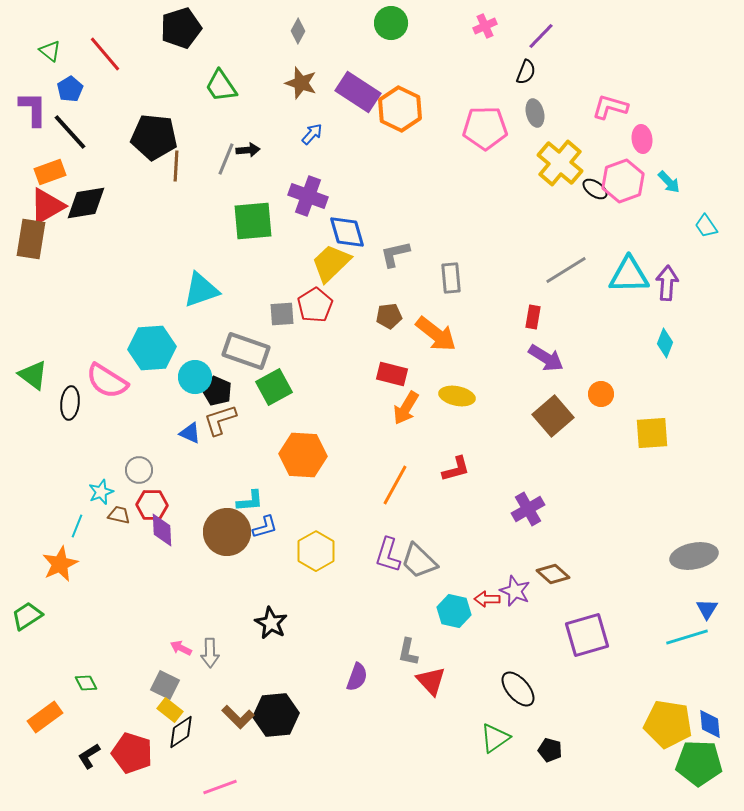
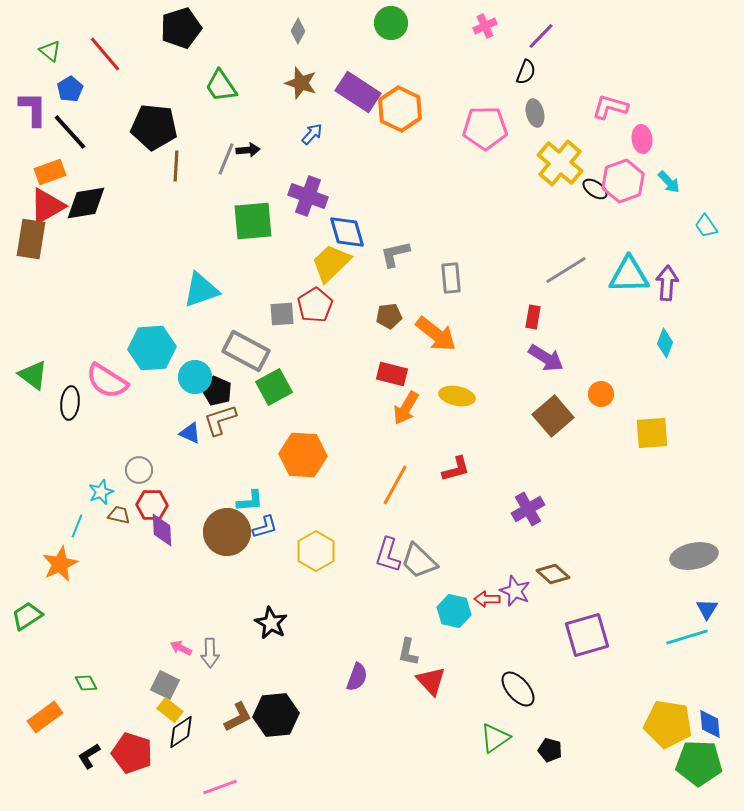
black pentagon at (154, 137): moved 10 px up
gray rectangle at (246, 351): rotated 9 degrees clockwise
brown L-shape at (238, 717): rotated 72 degrees counterclockwise
